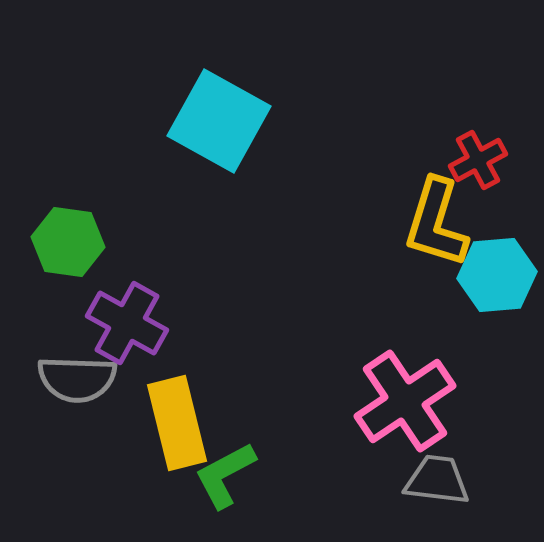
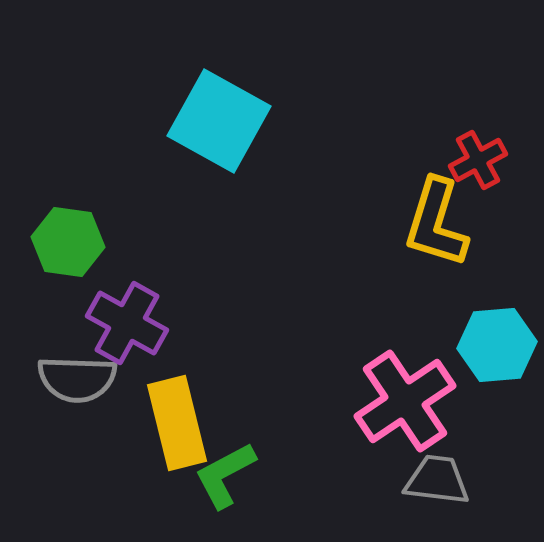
cyan hexagon: moved 70 px down
